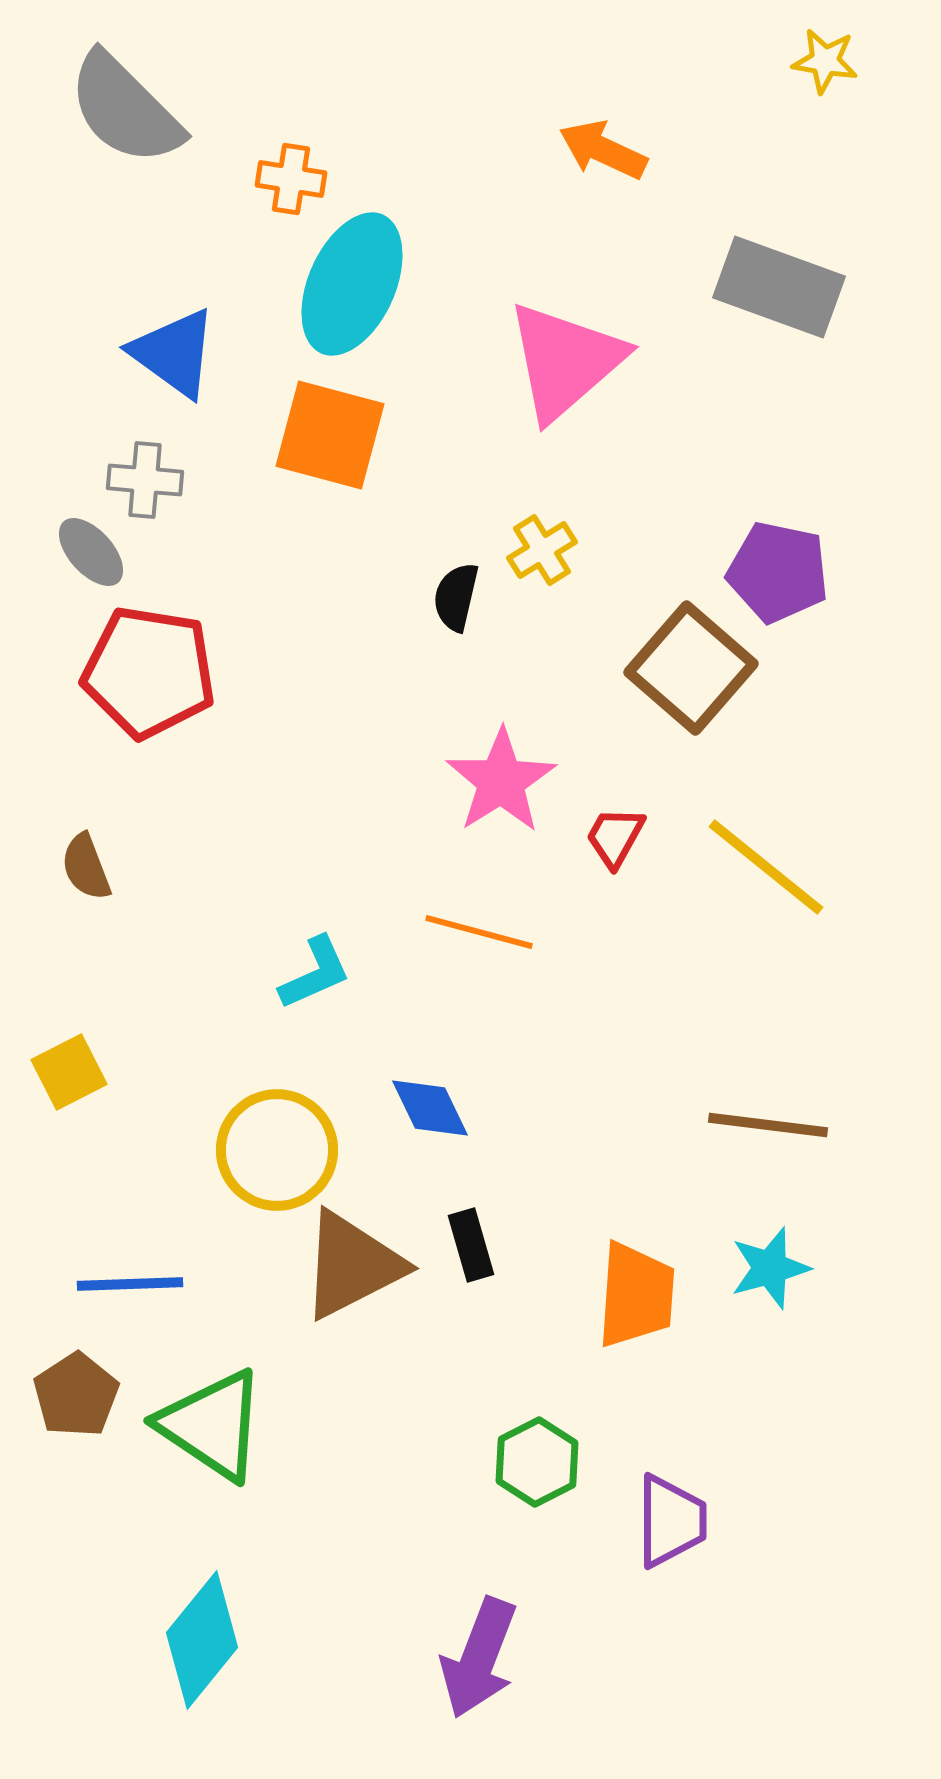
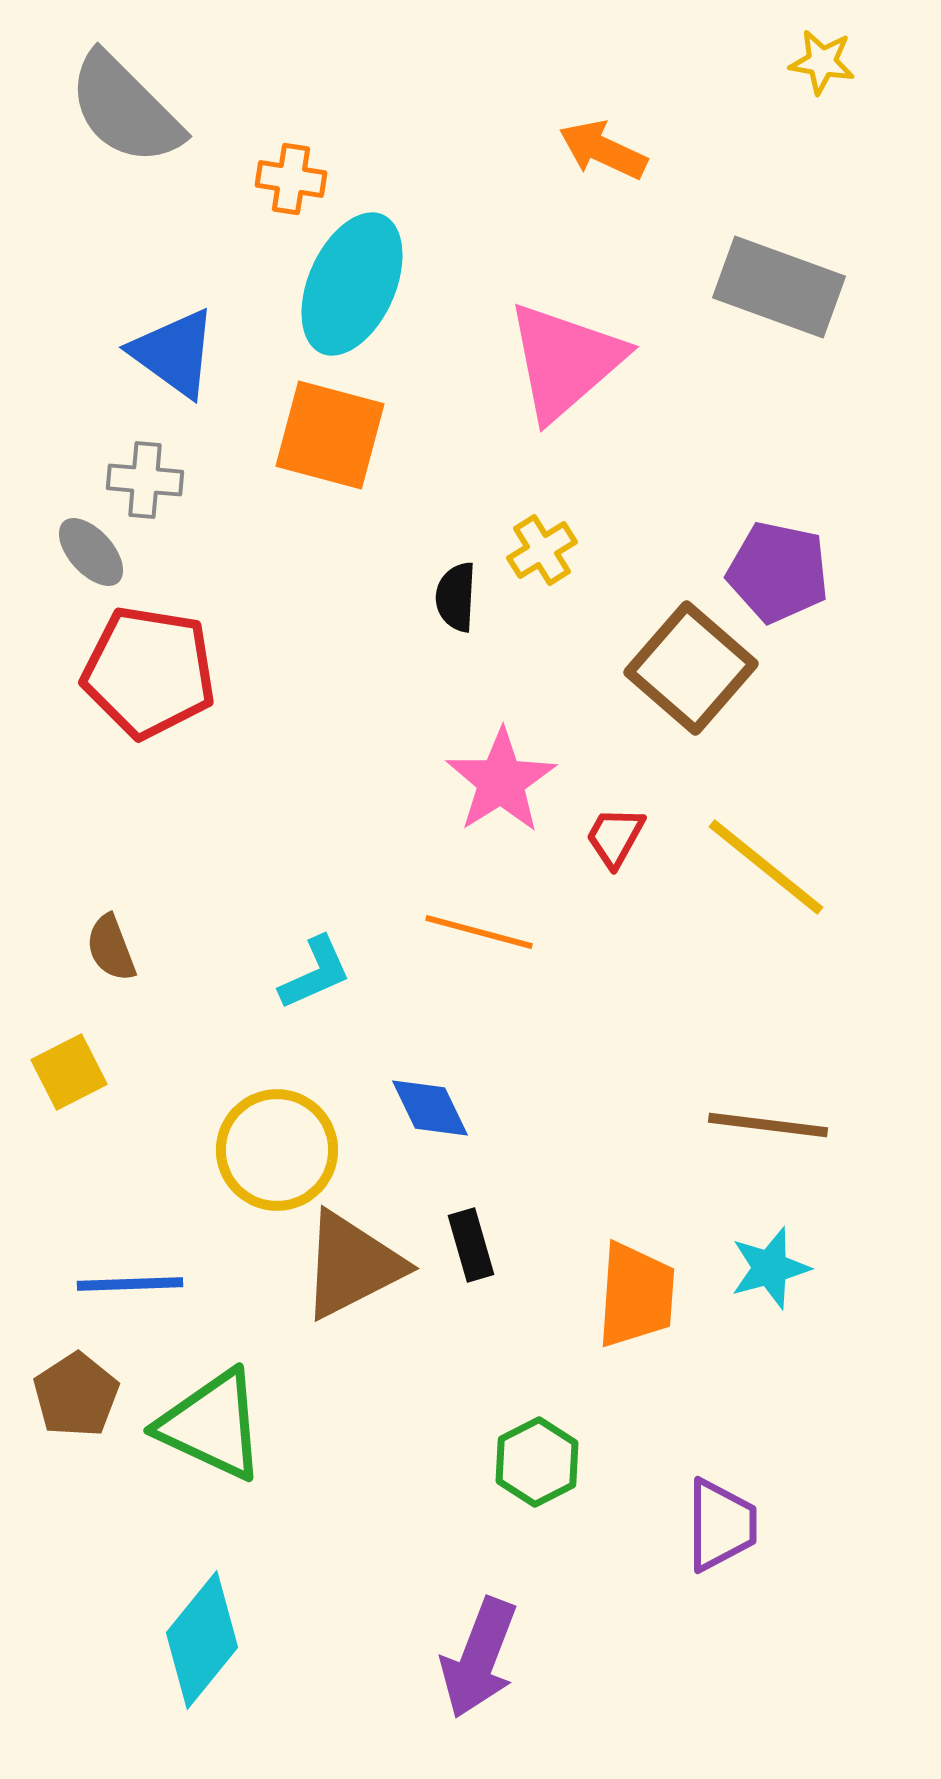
yellow star: moved 3 px left, 1 px down
black semicircle: rotated 10 degrees counterclockwise
brown semicircle: moved 25 px right, 81 px down
green triangle: rotated 9 degrees counterclockwise
purple trapezoid: moved 50 px right, 4 px down
